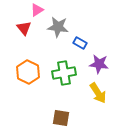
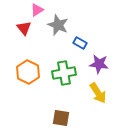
gray star: moved 2 px up; rotated 15 degrees clockwise
